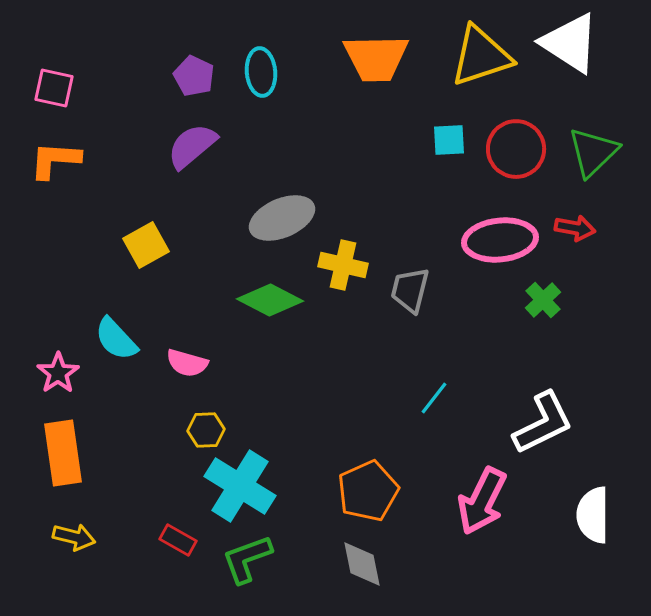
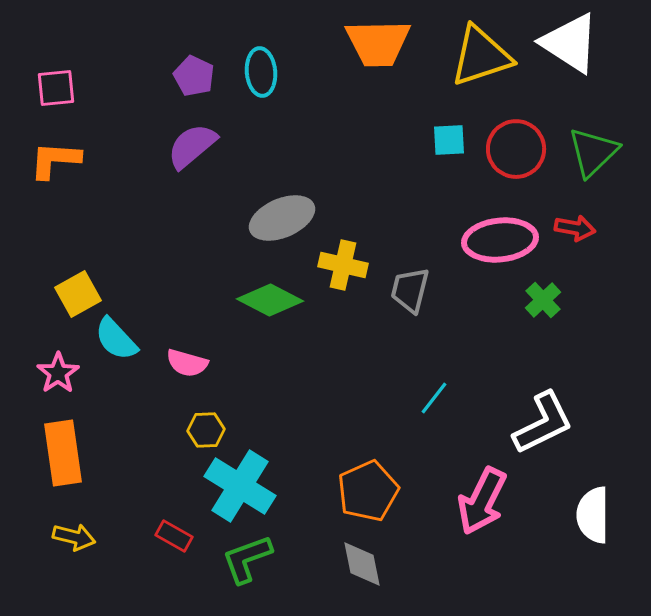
orange trapezoid: moved 2 px right, 15 px up
pink square: moved 2 px right; rotated 18 degrees counterclockwise
yellow square: moved 68 px left, 49 px down
red rectangle: moved 4 px left, 4 px up
